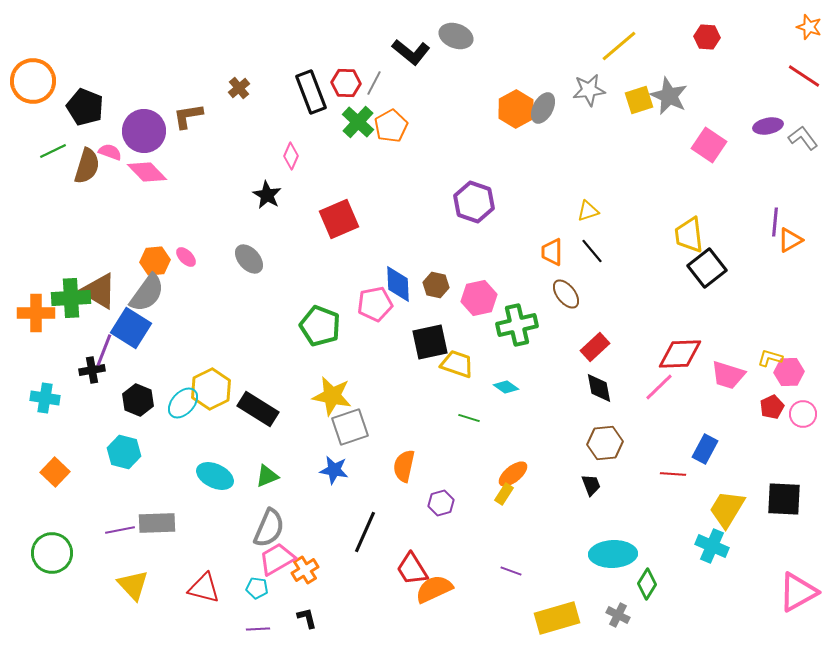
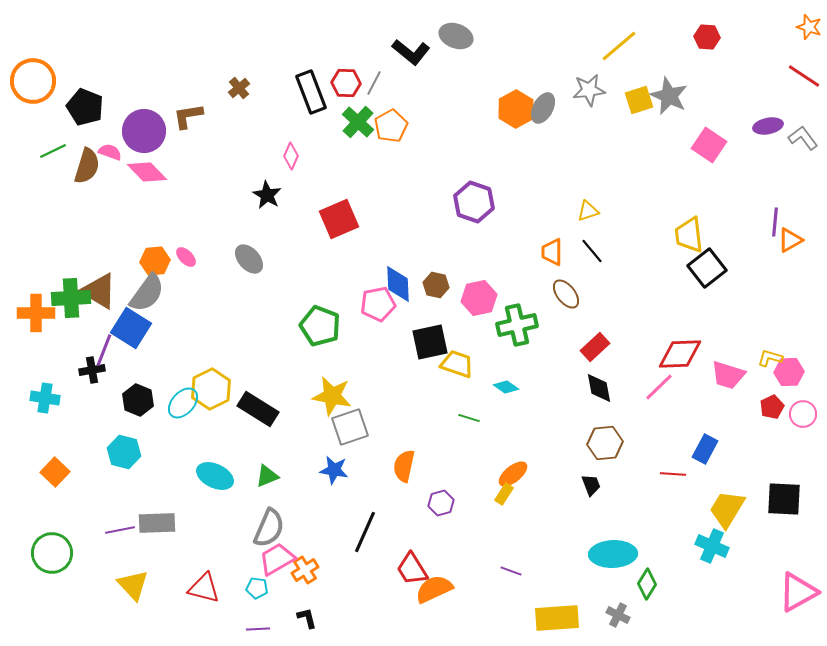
pink pentagon at (375, 304): moved 3 px right
yellow rectangle at (557, 618): rotated 12 degrees clockwise
